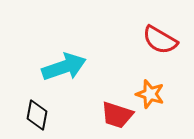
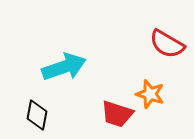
red semicircle: moved 7 px right, 4 px down
red trapezoid: moved 1 px up
